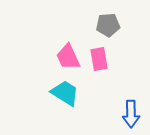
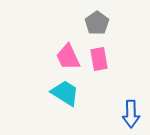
gray pentagon: moved 11 px left, 2 px up; rotated 30 degrees counterclockwise
